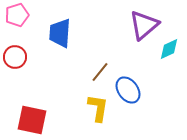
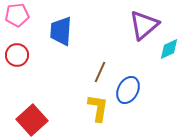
pink pentagon: rotated 10 degrees clockwise
blue trapezoid: moved 1 px right, 2 px up
red circle: moved 2 px right, 2 px up
brown line: rotated 15 degrees counterclockwise
blue ellipse: rotated 64 degrees clockwise
red square: rotated 36 degrees clockwise
